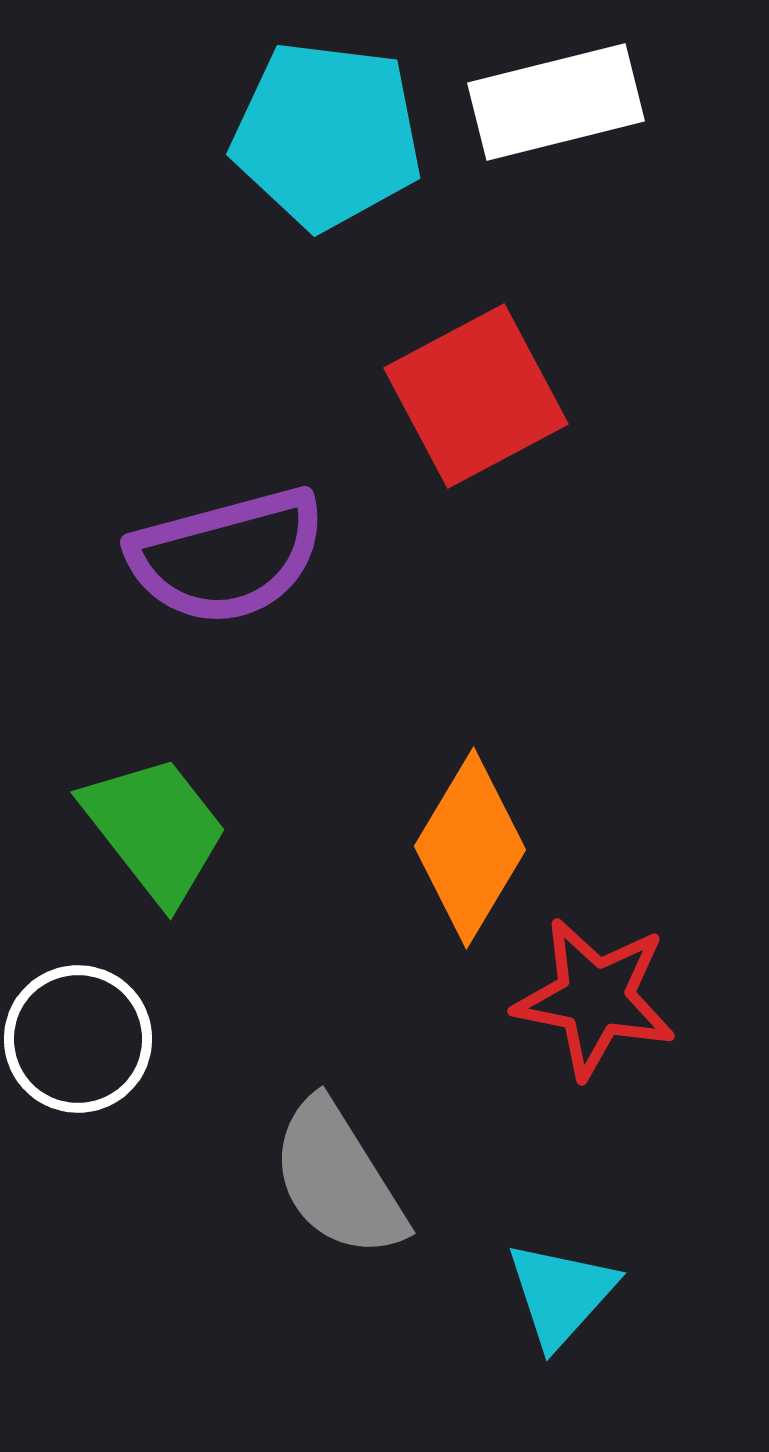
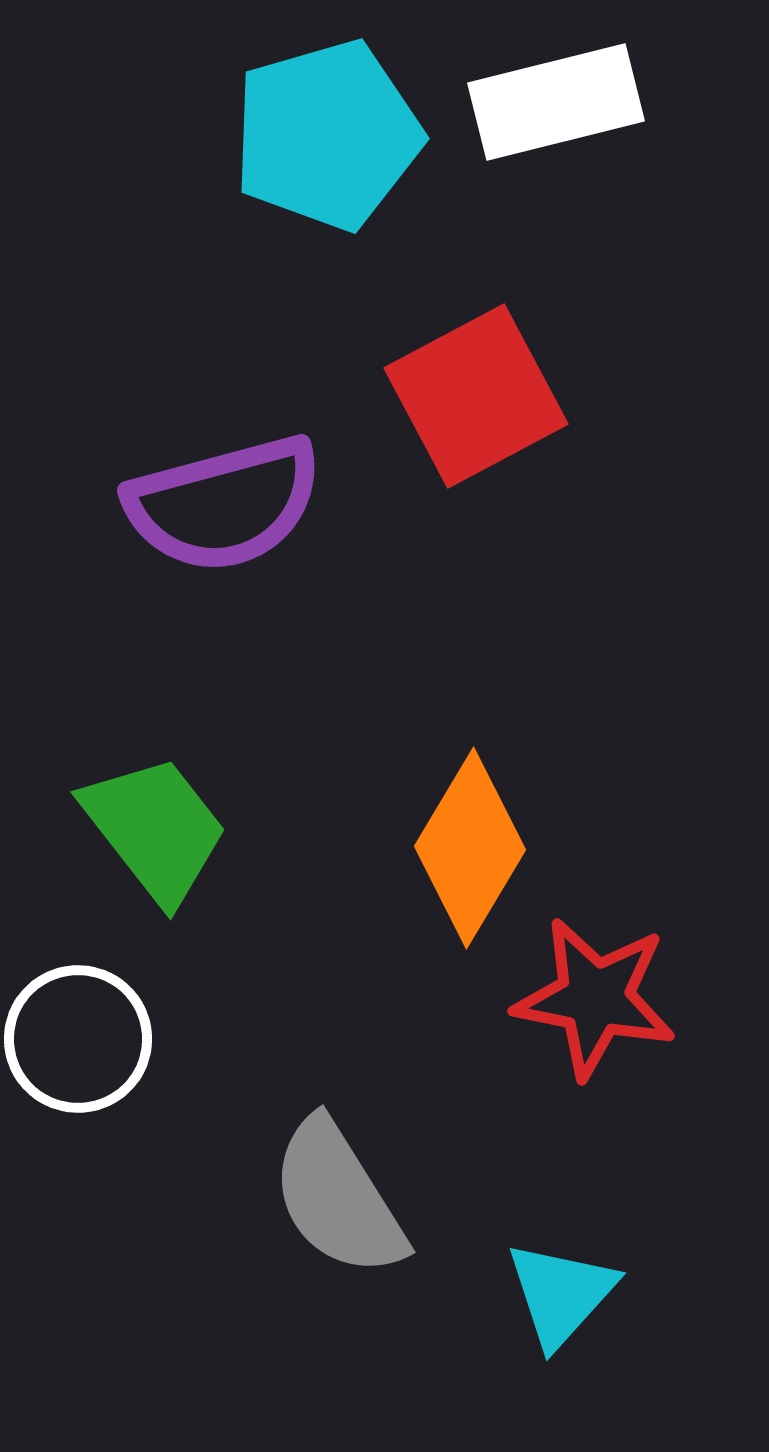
cyan pentagon: rotated 23 degrees counterclockwise
purple semicircle: moved 3 px left, 52 px up
gray semicircle: moved 19 px down
